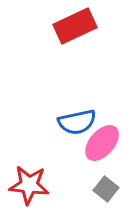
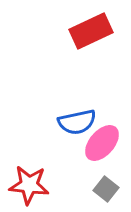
red rectangle: moved 16 px right, 5 px down
